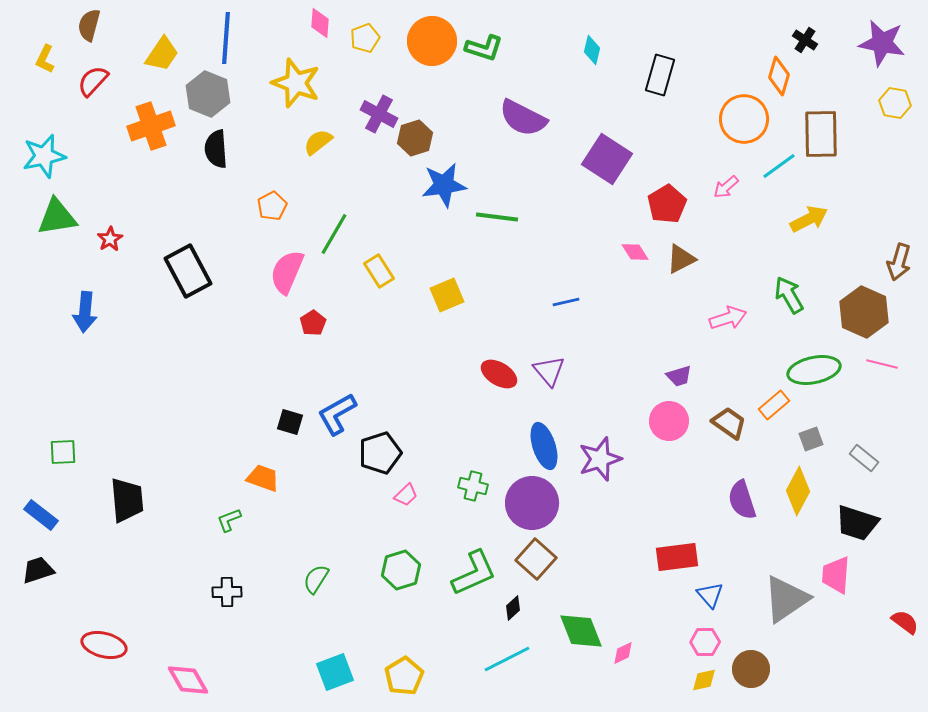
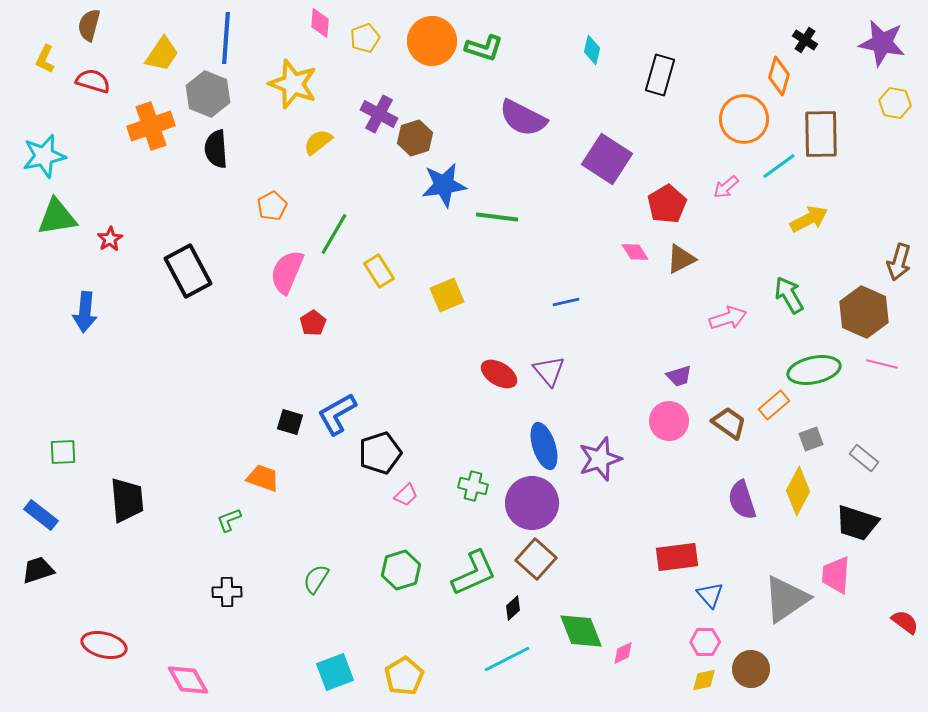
red semicircle at (93, 81): rotated 64 degrees clockwise
yellow star at (296, 83): moved 3 px left, 1 px down
